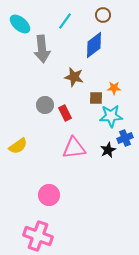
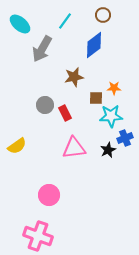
gray arrow: rotated 36 degrees clockwise
brown star: rotated 24 degrees counterclockwise
yellow semicircle: moved 1 px left
